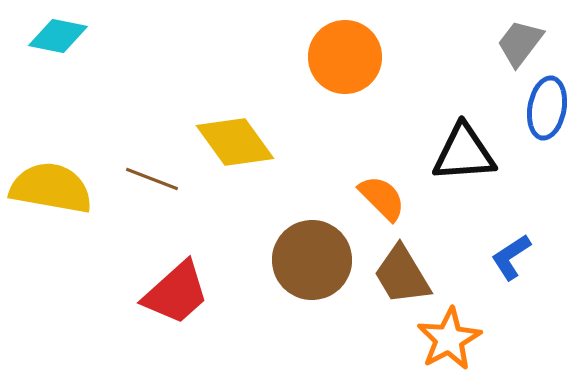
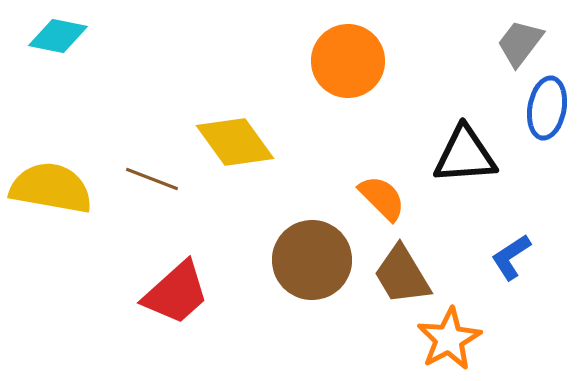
orange circle: moved 3 px right, 4 px down
black triangle: moved 1 px right, 2 px down
